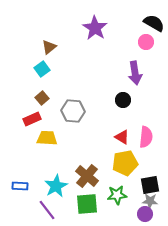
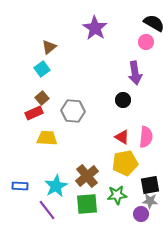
red rectangle: moved 2 px right, 6 px up
brown cross: rotated 10 degrees clockwise
purple circle: moved 4 px left
